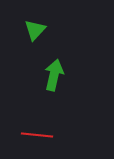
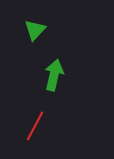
red line: moved 2 px left, 9 px up; rotated 68 degrees counterclockwise
